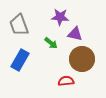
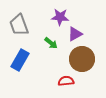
purple triangle: rotated 42 degrees counterclockwise
